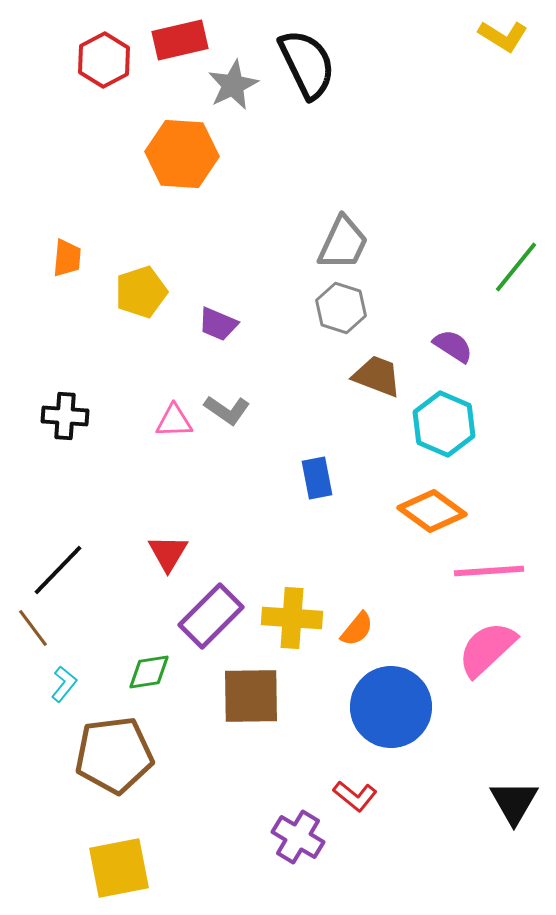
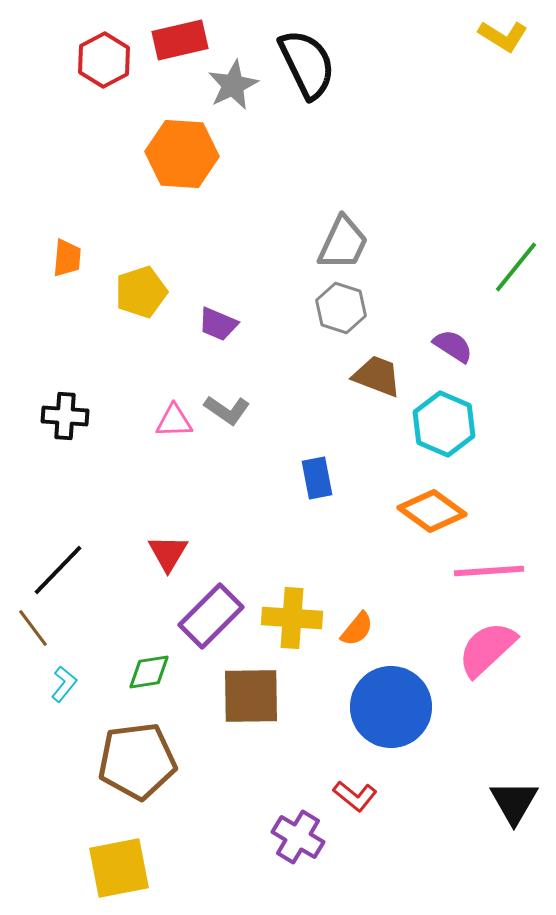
brown pentagon: moved 23 px right, 6 px down
